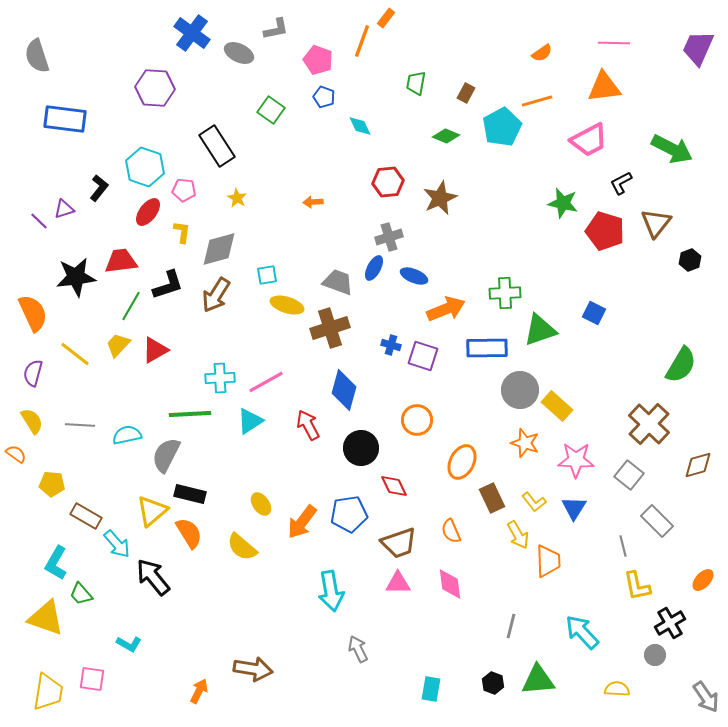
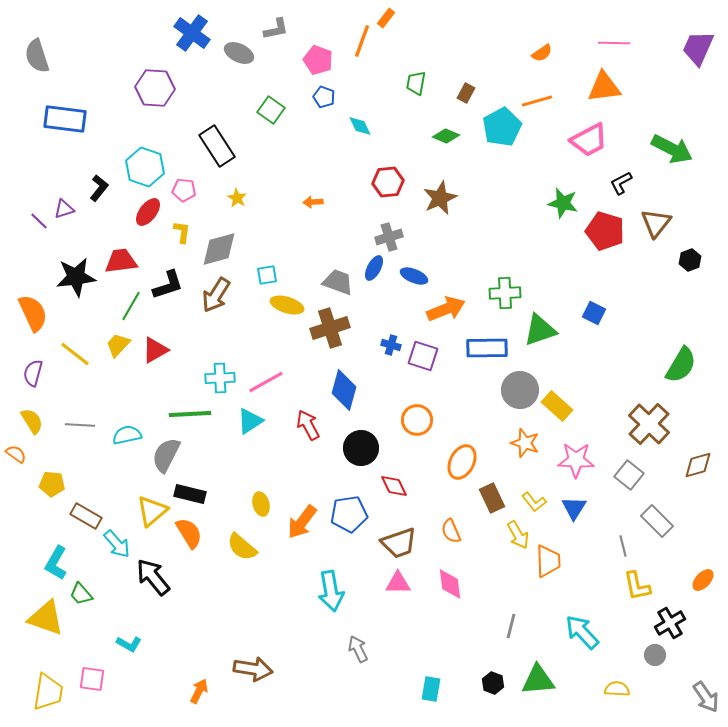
yellow ellipse at (261, 504): rotated 20 degrees clockwise
